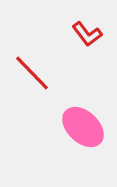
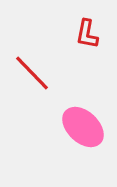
red L-shape: rotated 48 degrees clockwise
